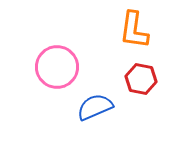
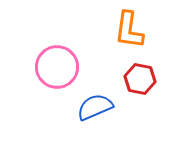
orange L-shape: moved 5 px left
red hexagon: moved 1 px left
